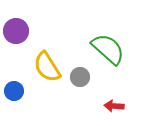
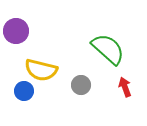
yellow semicircle: moved 6 px left, 3 px down; rotated 44 degrees counterclockwise
gray circle: moved 1 px right, 8 px down
blue circle: moved 10 px right
red arrow: moved 11 px right, 19 px up; rotated 66 degrees clockwise
